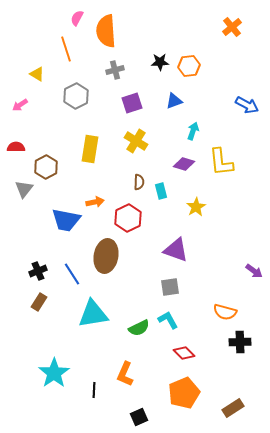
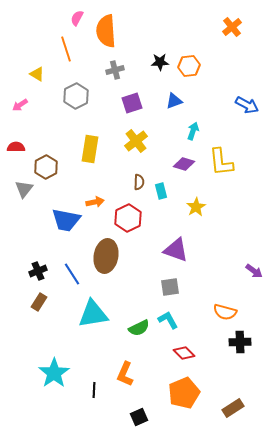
yellow cross at (136, 141): rotated 20 degrees clockwise
